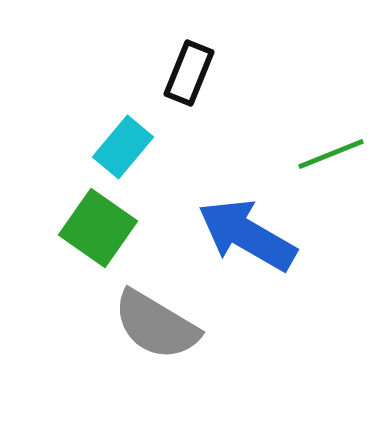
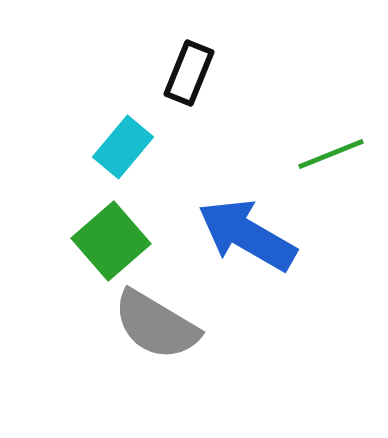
green square: moved 13 px right, 13 px down; rotated 14 degrees clockwise
